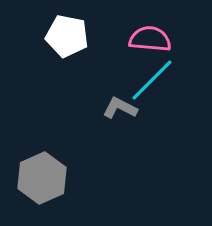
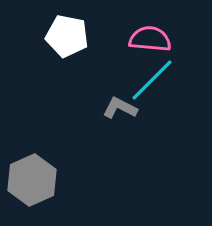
gray hexagon: moved 10 px left, 2 px down
